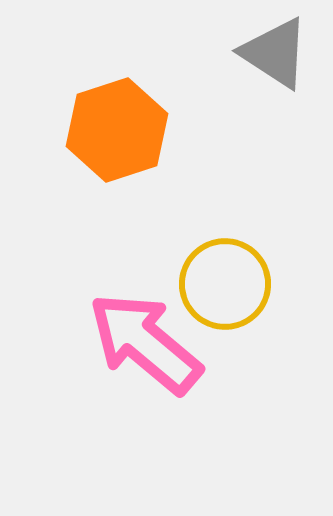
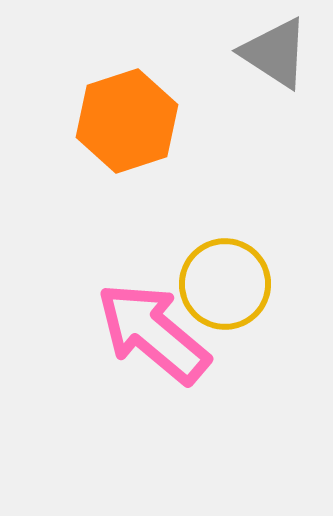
orange hexagon: moved 10 px right, 9 px up
pink arrow: moved 8 px right, 10 px up
